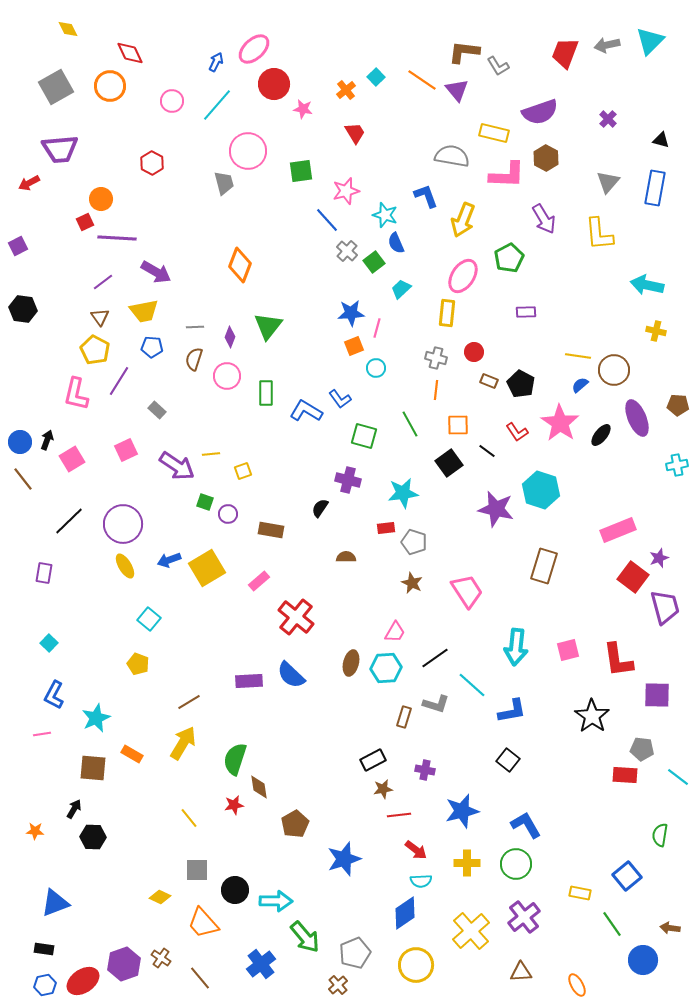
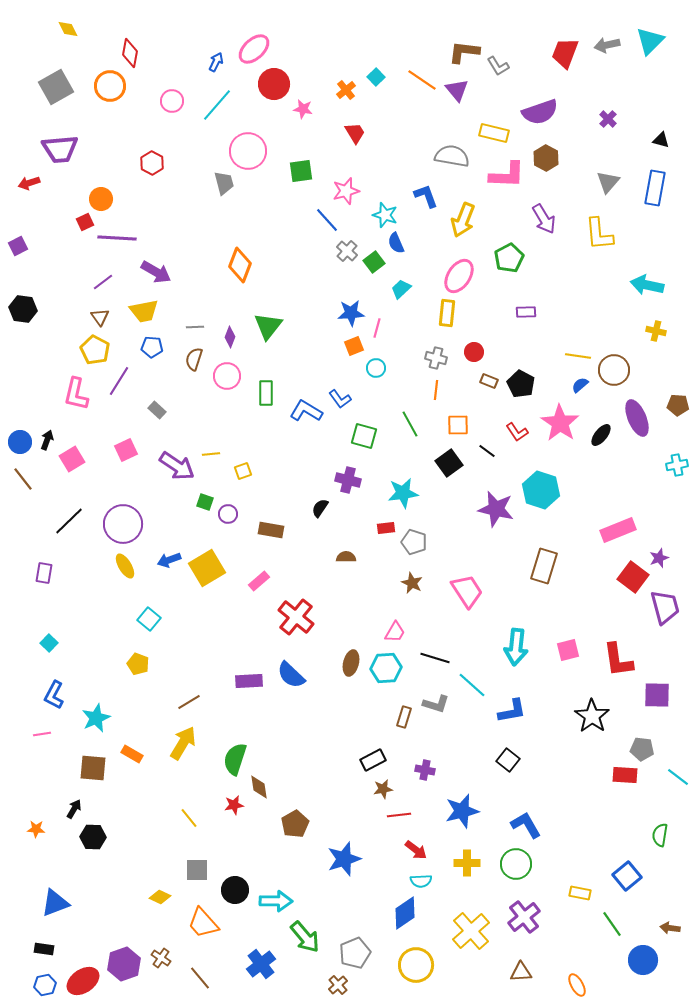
red diamond at (130, 53): rotated 36 degrees clockwise
red arrow at (29, 183): rotated 10 degrees clockwise
pink ellipse at (463, 276): moved 4 px left
black line at (435, 658): rotated 52 degrees clockwise
orange star at (35, 831): moved 1 px right, 2 px up
